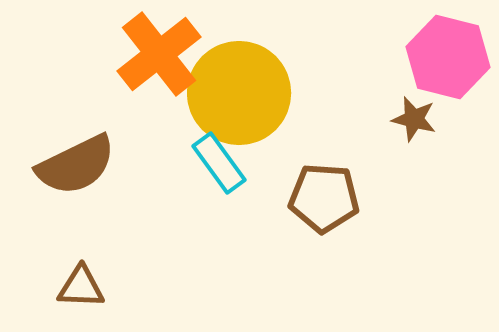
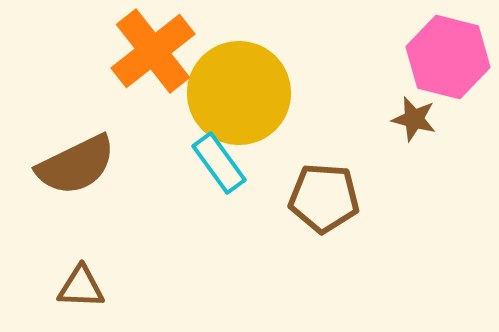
orange cross: moved 6 px left, 3 px up
